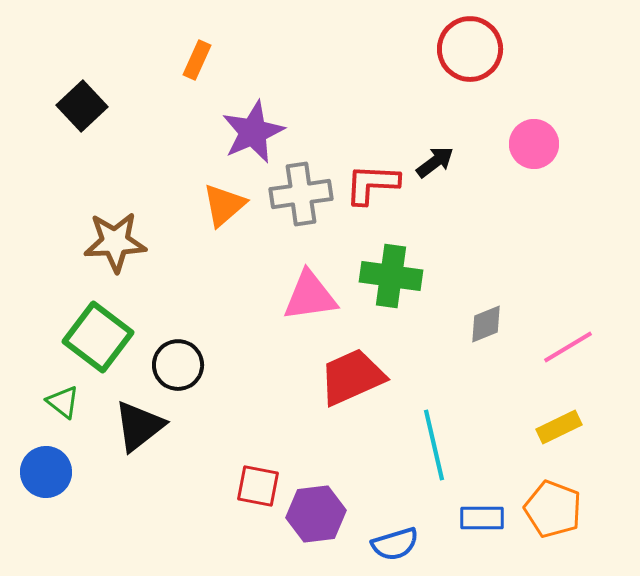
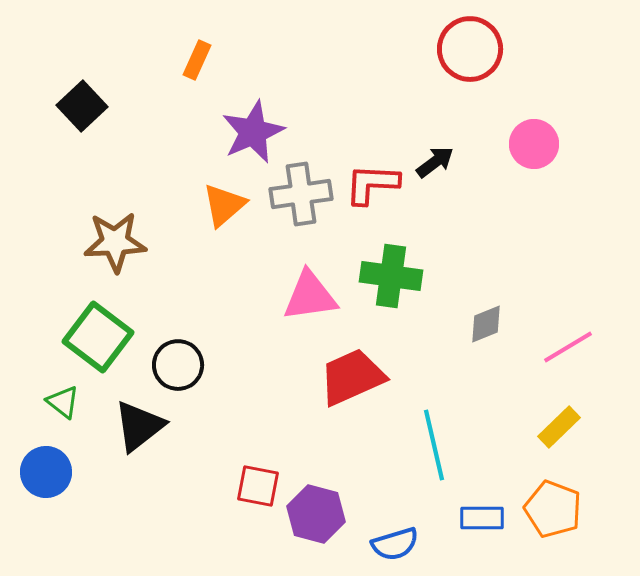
yellow rectangle: rotated 18 degrees counterclockwise
purple hexagon: rotated 22 degrees clockwise
